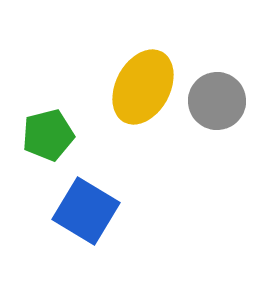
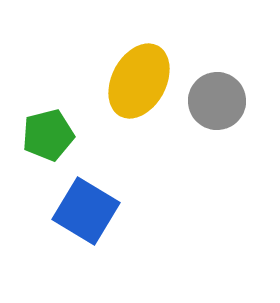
yellow ellipse: moved 4 px left, 6 px up
